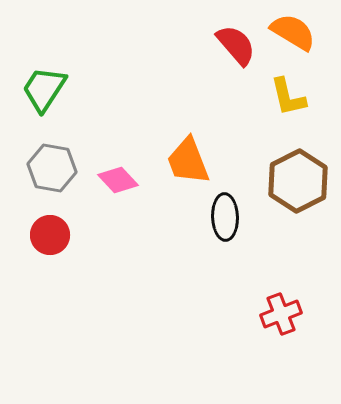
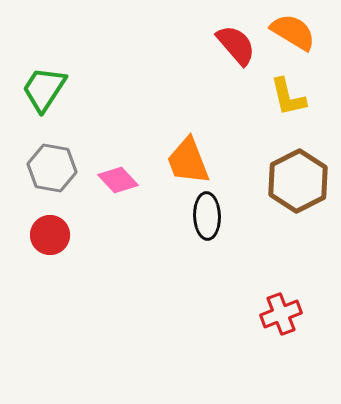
black ellipse: moved 18 px left, 1 px up
